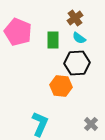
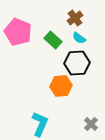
green rectangle: rotated 48 degrees counterclockwise
orange hexagon: rotated 10 degrees counterclockwise
